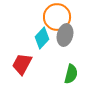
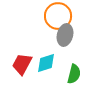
orange circle: moved 1 px right, 1 px up
cyan diamond: moved 4 px right, 25 px down; rotated 30 degrees clockwise
green semicircle: moved 3 px right
